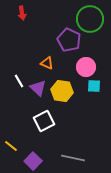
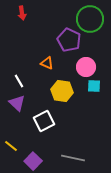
purple triangle: moved 21 px left, 15 px down
